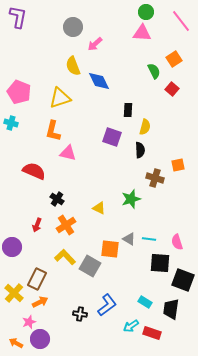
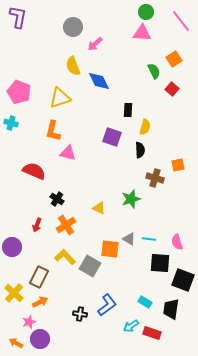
brown rectangle at (37, 279): moved 2 px right, 2 px up
